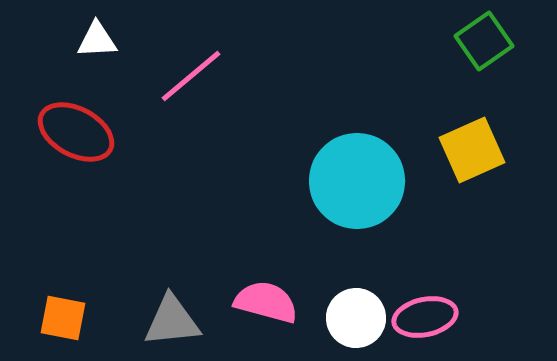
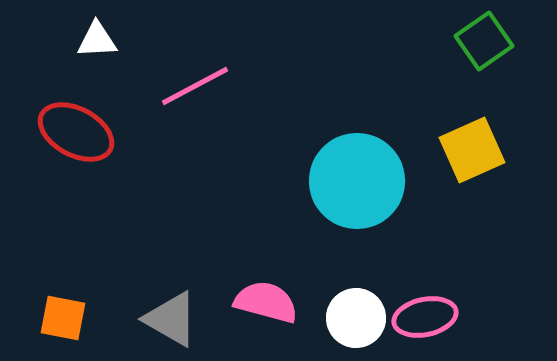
pink line: moved 4 px right, 10 px down; rotated 12 degrees clockwise
gray triangle: moved 1 px left, 2 px up; rotated 36 degrees clockwise
